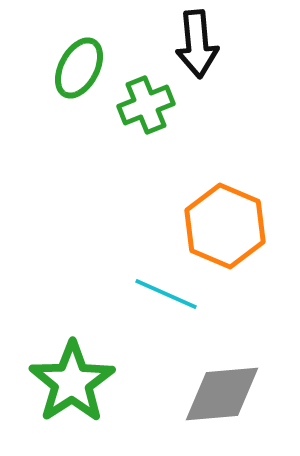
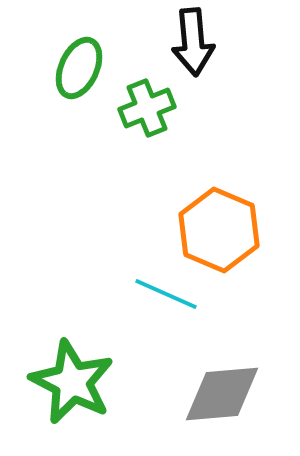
black arrow: moved 4 px left, 2 px up
green ellipse: rotated 4 degrees counterclockwise
green cross: moved 1 px right, 3 px down
orange hexagon: moved 6 px left, 4 px down
green star: rotated 12 degrees counterclockwise
